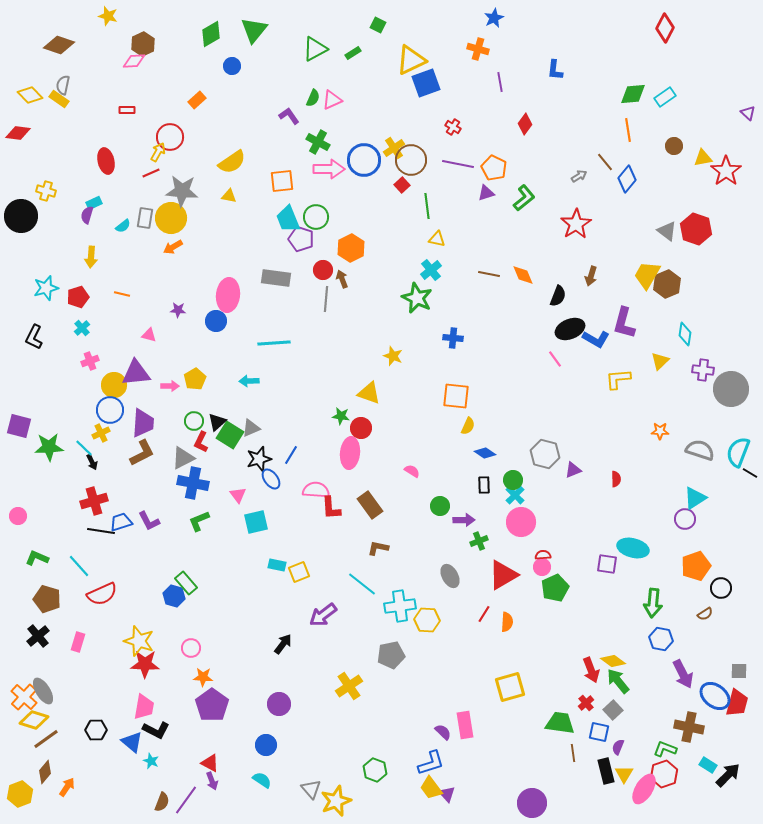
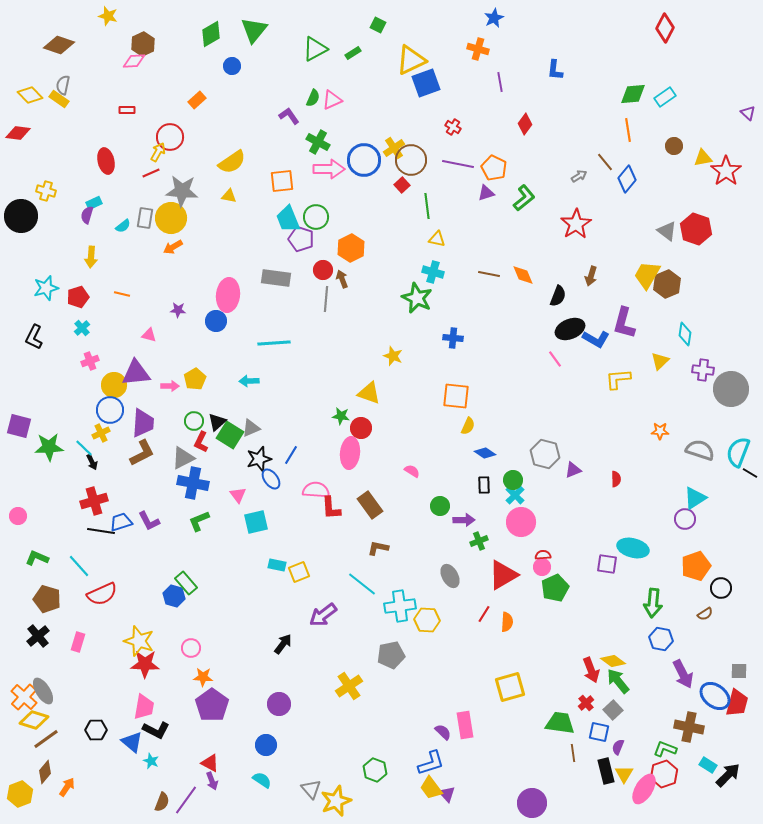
cyan cross at (431, 270): moved 2 px right, 2 px down; rotated 35 degrees counterclockwise
